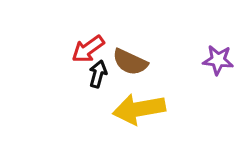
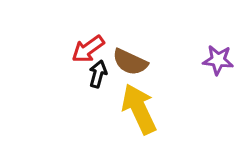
yellow arrow: rotated 75 degrees clockwise
